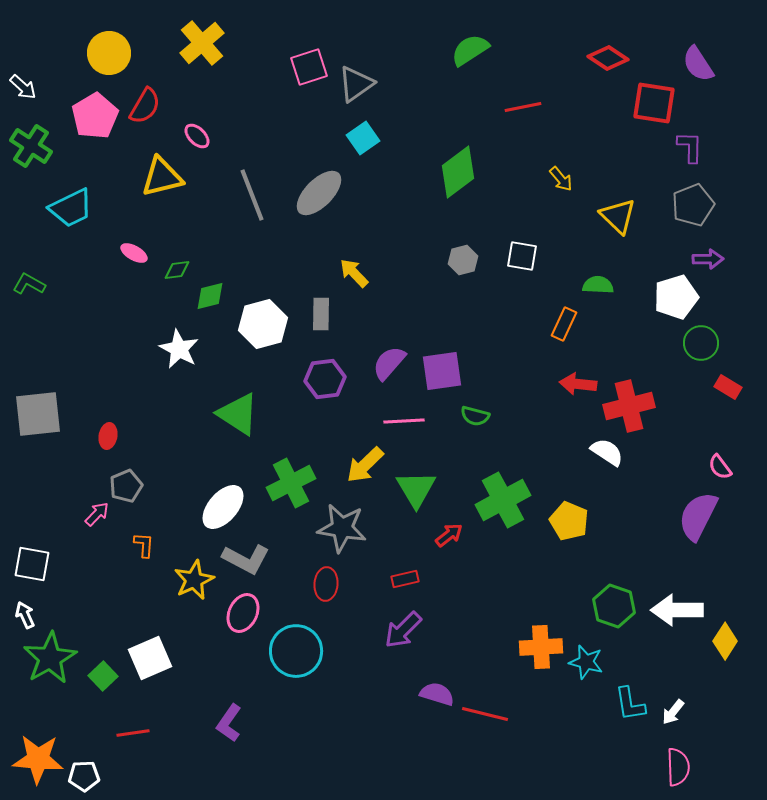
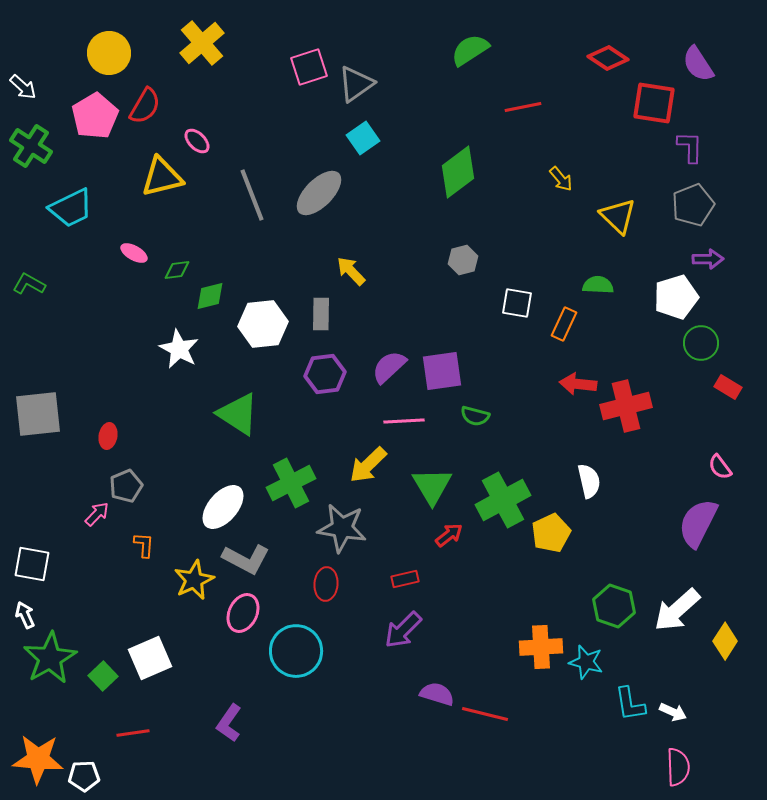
pink ellipse at (197, 136): moved 5 px down
white square at (522, 256): moved 5 px left, 47 px down
yellow arrow at (354, 273): moved 3 px left, 2 px up
white hexagon at (263, 324): rotated 9 degrees clockwise
purple semicircle at (389, 363): moved 4 px down; rotated 6 degrees clockwise
purple hexagon at (325, 379): moved 5 px up
red cross at (629, 406): moved 3 px left
white semicircle at (607, 452): moved 18 px left, 29 px down; rotated 44 degrees clockwise
yellow arrow at (365, 465): moved 3 px right
green triangle at (416, 489): moved 16 px right, 3 px up
purple semicircle at (698, 516): moved 7 px down
yellow pentagon at (569, 521): moved 18 px left, 12 px down; rotated 24 degrees clockwise
white arrow at (677, 610): rotated 42 degrees counterclockwise
white arrow at (673, 712): rotated 104 degrees counterclockwise
